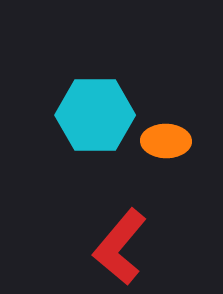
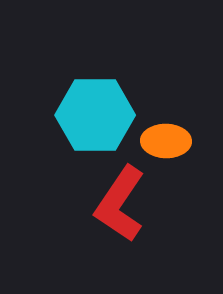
red L-shape: moved 43 px up; rotated 6 degrees counterclockwise
